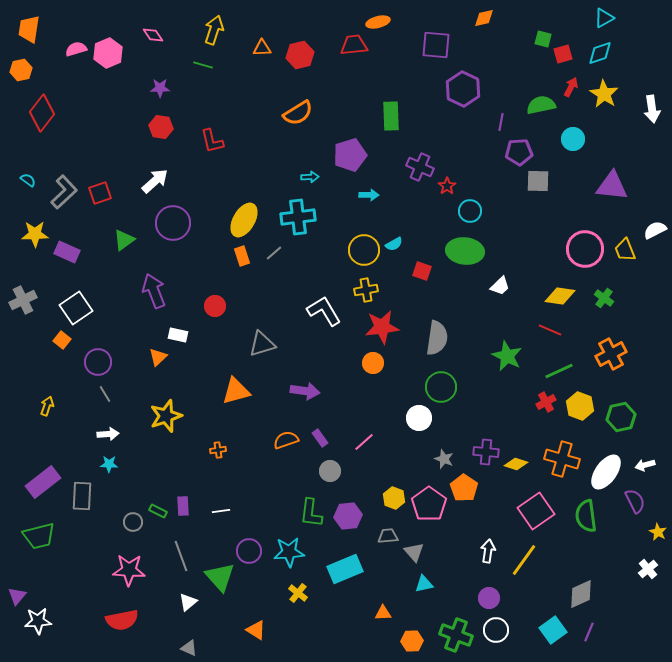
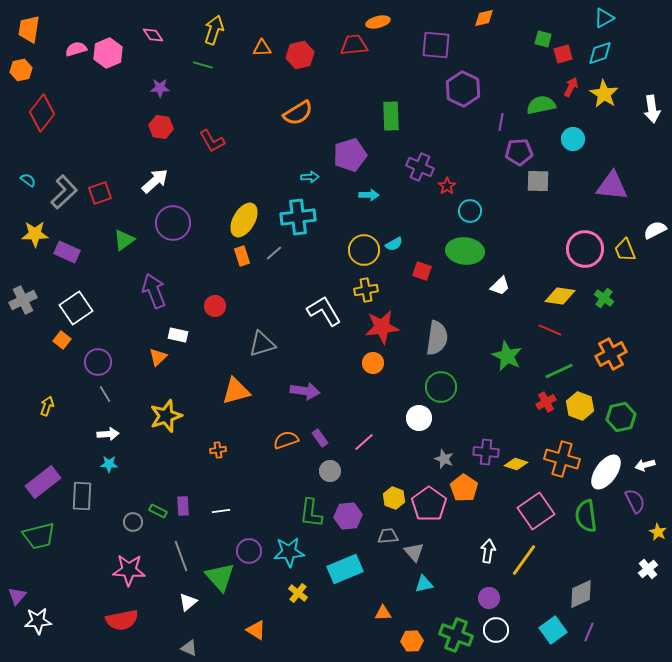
red L-shape at (212, 141): rotated 16 degrees counterclockwise
